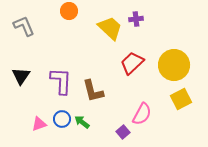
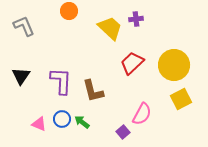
pink triangle: rotated 42 degrees clockwise
